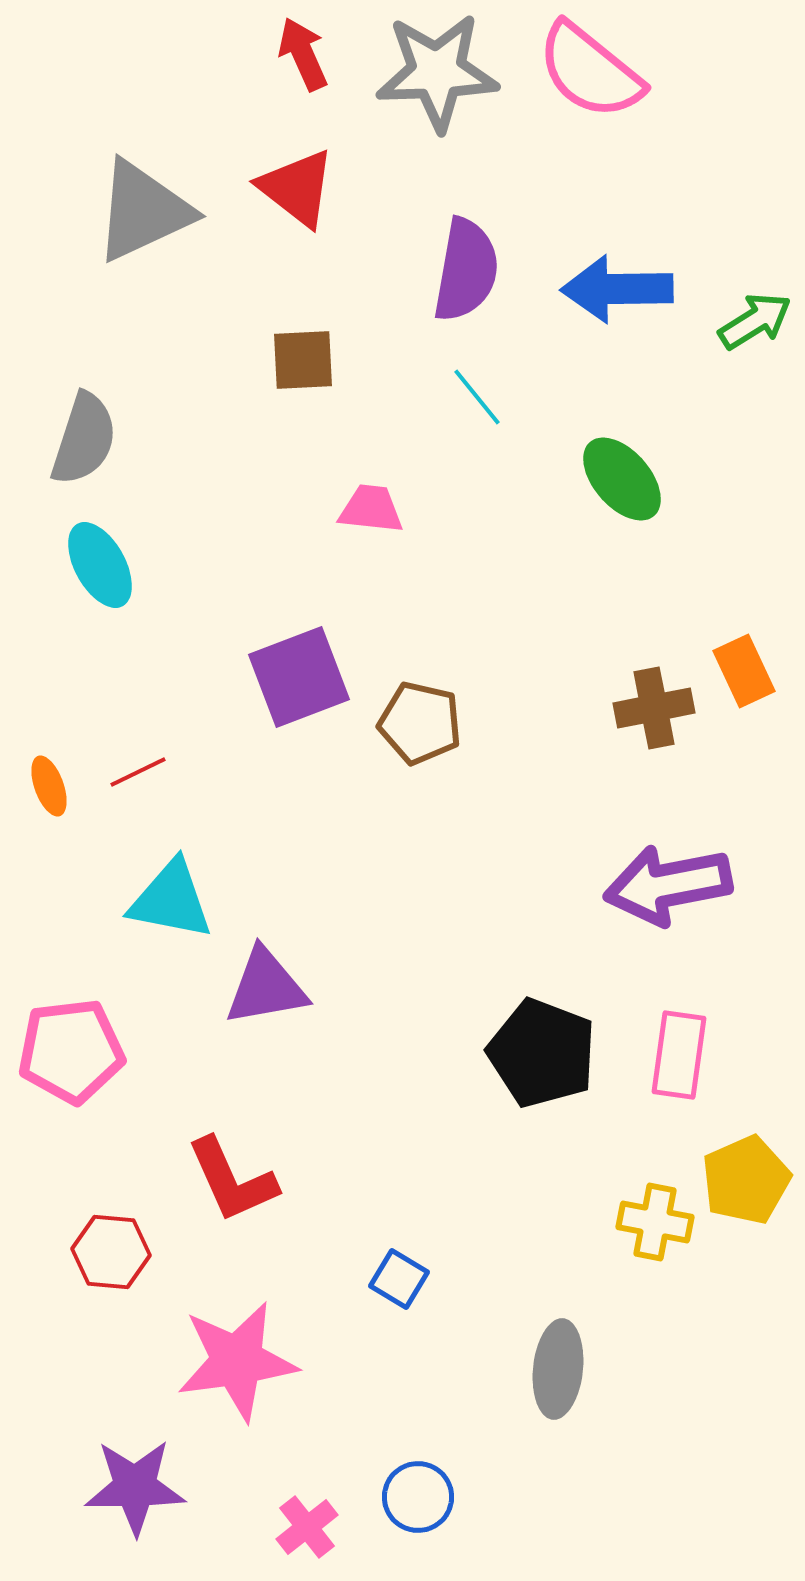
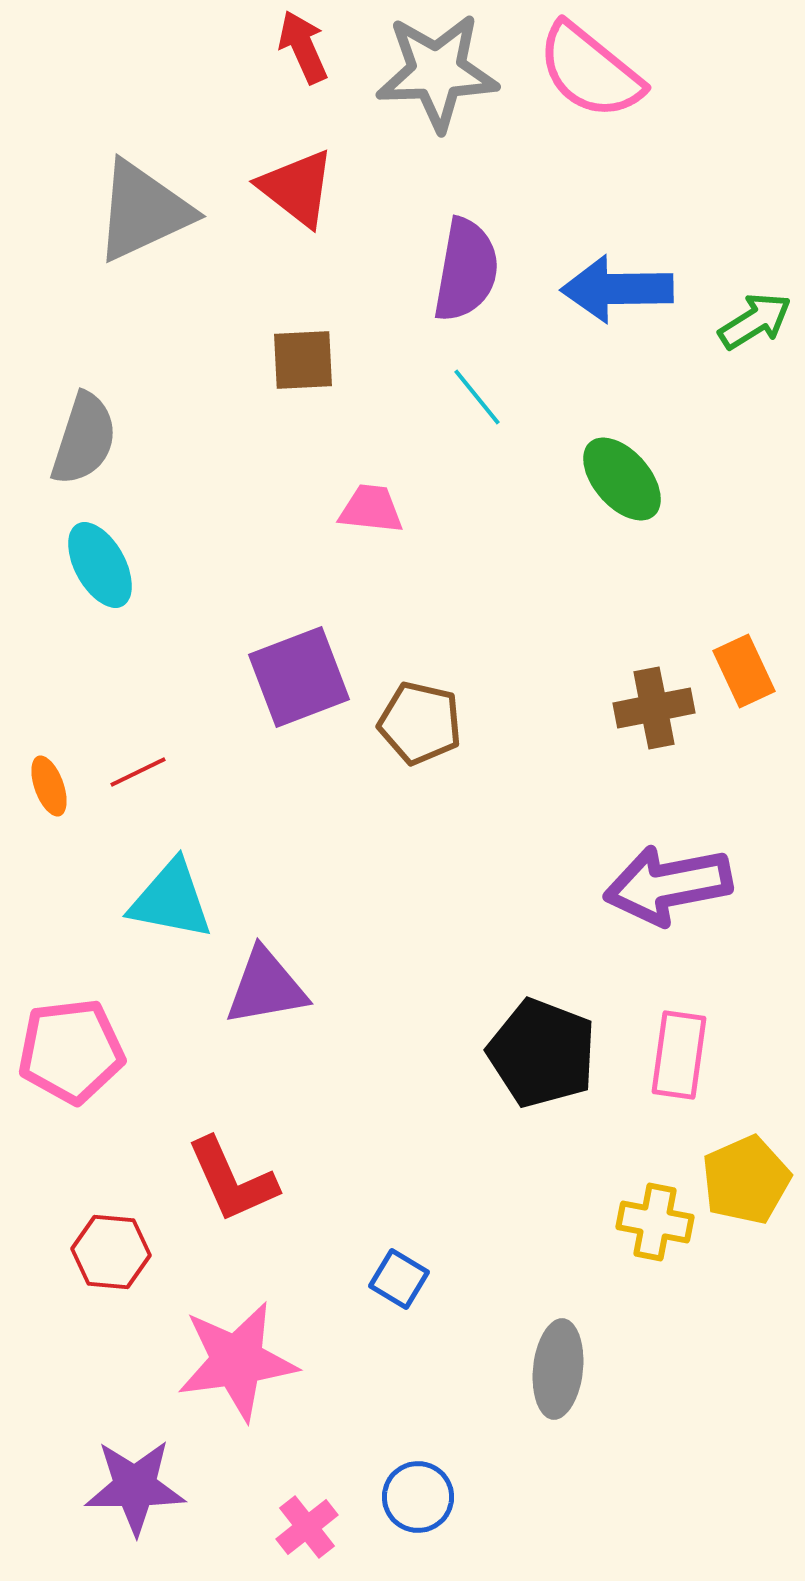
red arrow: moved 7 px up
